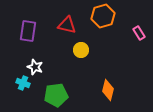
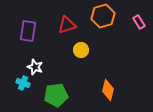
red triangle: rotated 30 degrees counterclockwise
pink rectangle: moved 11 px up
